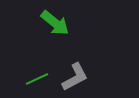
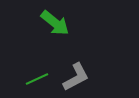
gray L-shape: moved 1 px right
